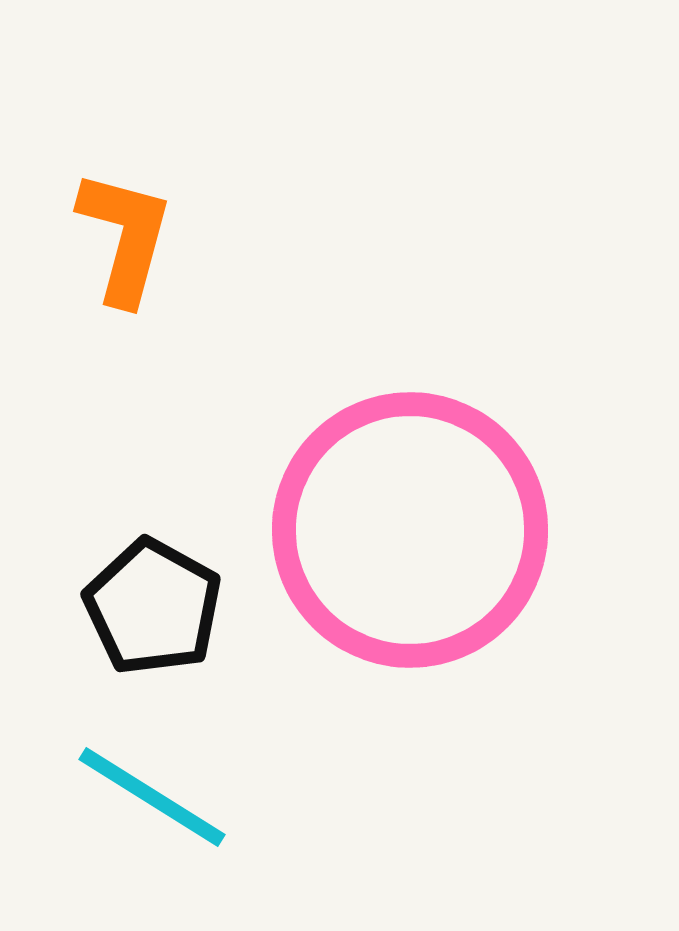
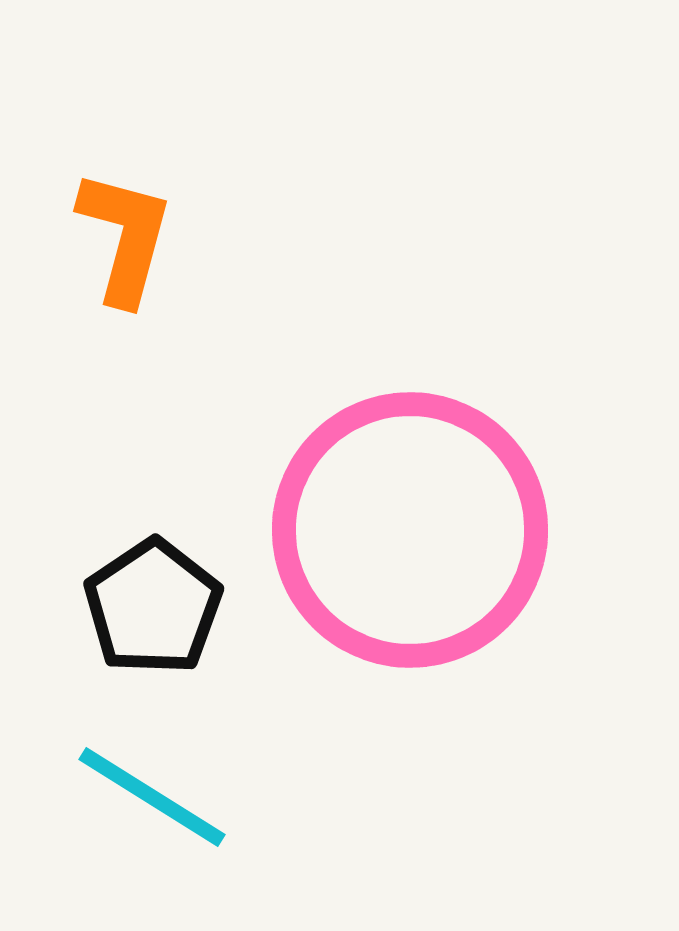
black pentagon: rotated 9 degrees clockwise
